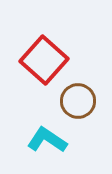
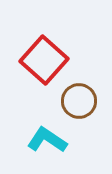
brown circle: moved 1 px right
